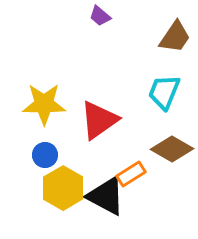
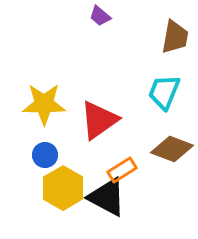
brown trapezoid: rotated 24 degrees counterclockwise
brown diamond: rotated 9 degrees counterclockwise
orange rectangle: moved 9 px left, 4 px up
black triangle: moved 1 px right, 1 px down
